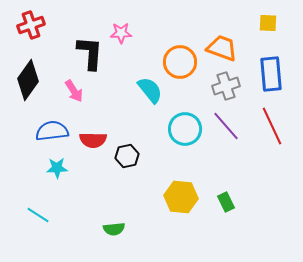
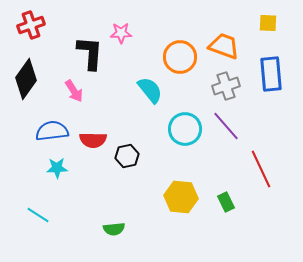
orange trapezoid: moved 2 px right, 2 px up
orange circle: moved 5 px up
black diamond: moved 2 px left, 1 px up
red line: moved 11 px left, 43 px down
